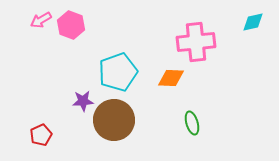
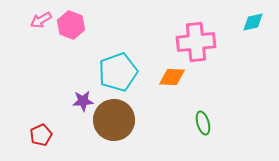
orange diamond: moved 1 px right, 1 px up
green ellipse: moved 11 px right
